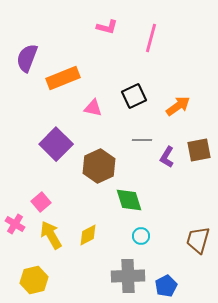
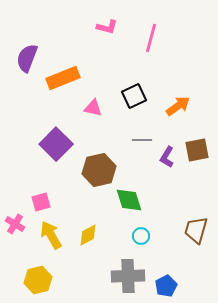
brown square: moved 2 px left
brown hexagon: moved 4 px down; rotated 12 degrees clockwise
pink square: rotated 24 degrees clockwise
brown trapezoid: moved 2 px left, 10 px up
yellow hexagon: moved 4 px right
